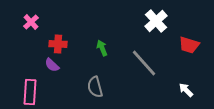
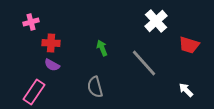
pink cross: rotated 28 degrees clockwise
red cross: moved 7 px left, 1 px up
purple semicircle: rotated 14 degrees counterclockwise
pink rectangle: moved 4 px right; rotated 30 degrees clockwise
